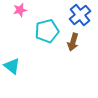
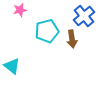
blue cross: moved 4 px right, 1 px down
brown arrow: moved 1 px left, 3 px up; rotated 24 degrees counterclockwise
